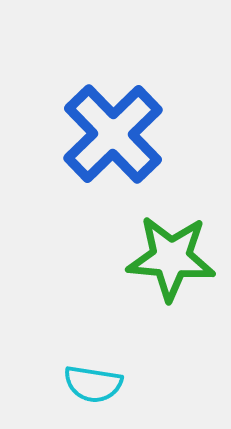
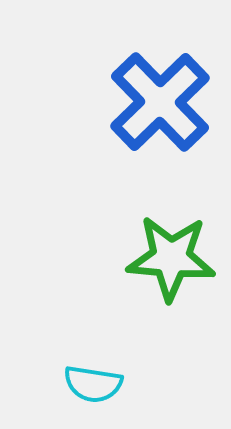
blue cross: moved 47 px right, 32 px up
